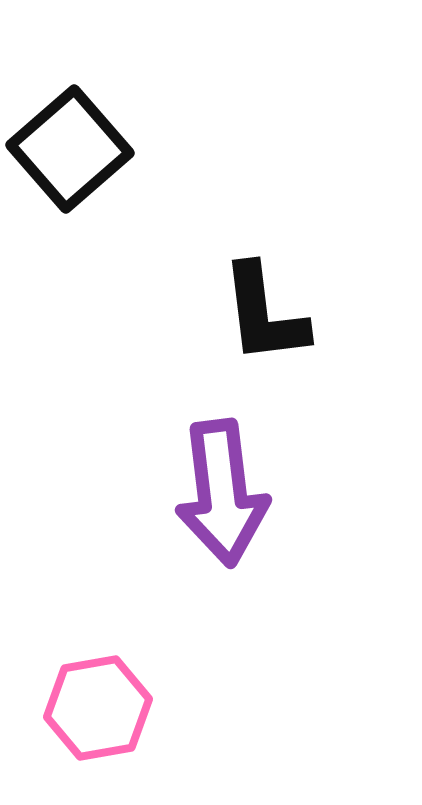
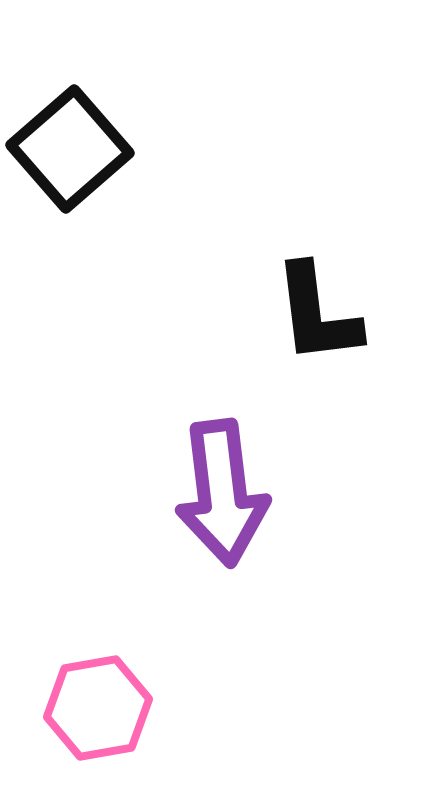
black L-shape: moved 53 px right
